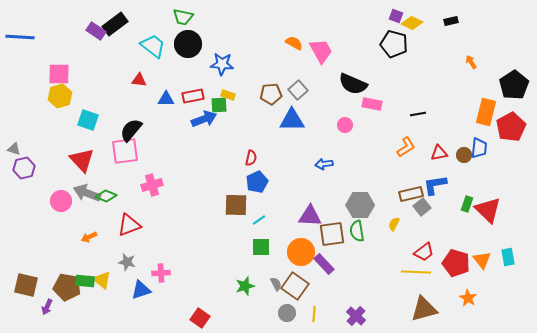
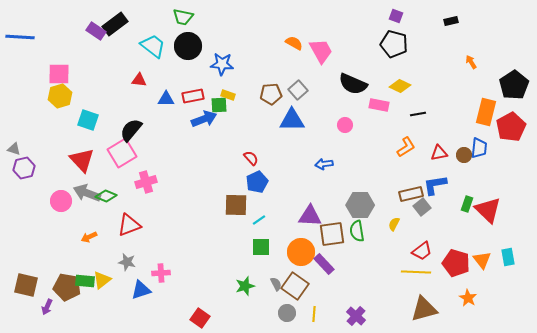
yellow diamond at (412, 23): moved 12 px left, 63 px down
black circle at (188, 44): moved 2 px down
pink rectangle at (372, 104): moved 7 px right, 1 px down
pink square at (125, 151): moved 3 px left, 2 px down; rotated 24 degrees counterclockwise
red semicircle at (251, 158): rotated 56 degrees counterclockwise
pink cross at (152, 185): moved 6 px left, 3 px up
red trapezoid at (424, 252): moved 2 px left, 1 px up
yellow triangle at (102, 280): rotated 42 degrees clockwise
